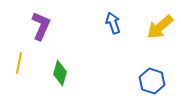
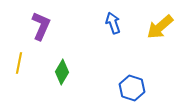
green diamond: moved 2 px right, 1 px up; rotated 15 degrees clockwise
blue hexagon: moved 20 px left, 7 px down
